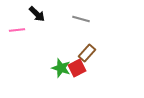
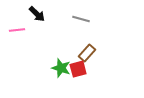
red square: moved 1 px right, 1 px down; rotated 12 degrees clockwise
